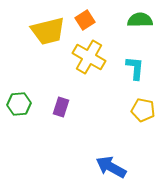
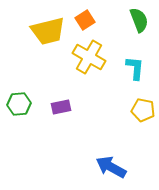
green semicircle: moved 1 px left; rotated 70 degrees clockwise
purple rectangle: rotated 60 degrees clockwise
